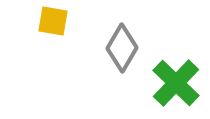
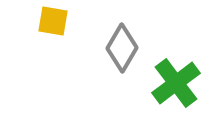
green cross: rotated 9 degrees clockwise
